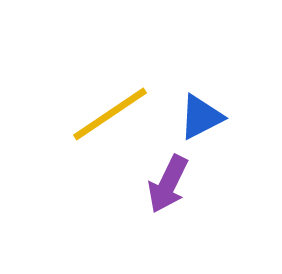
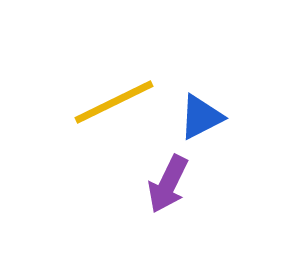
yellow line: moved 4 px right, 12 px up; rotated 8 degrees clockwise
